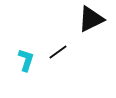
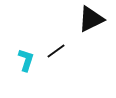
black line: moved 2 px left, 1 px up
